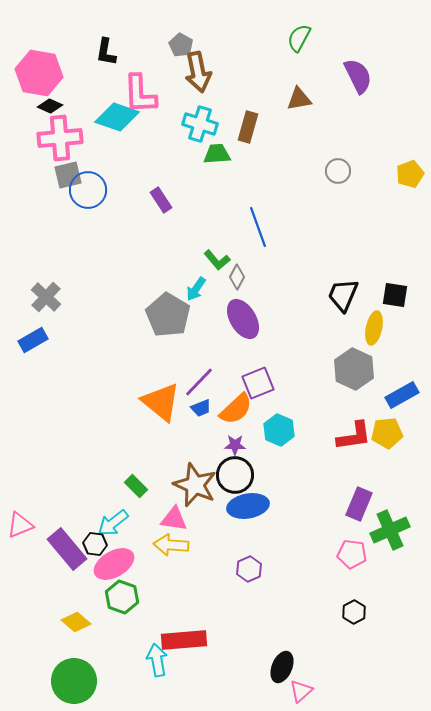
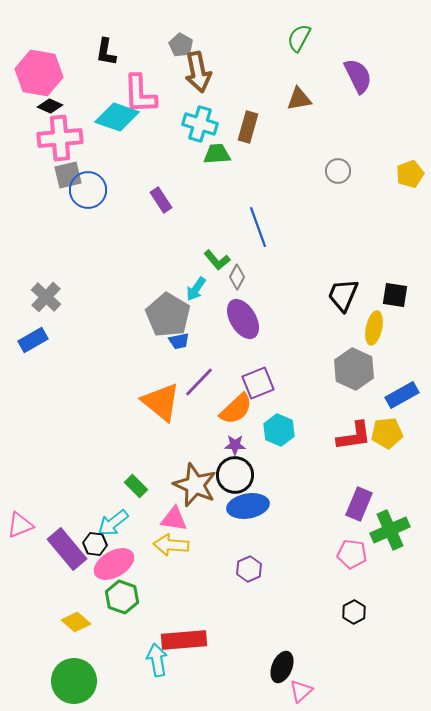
blue trapezoid at (201, 408): moved 22 px left, 67 px up; rotated 10 degrees clockwise
